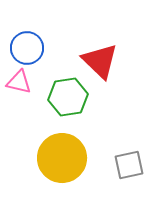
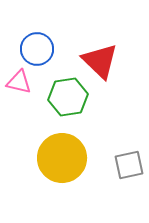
blue circle: moved 10 px right, 1 px down
